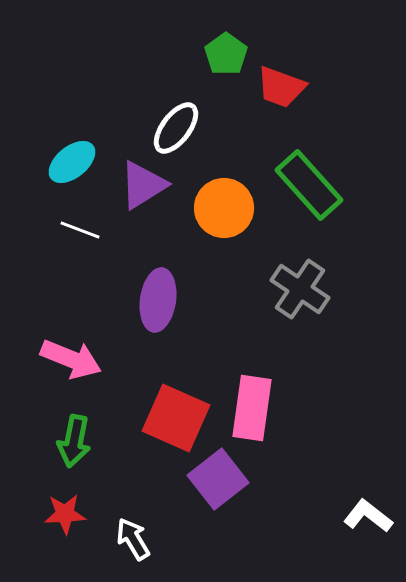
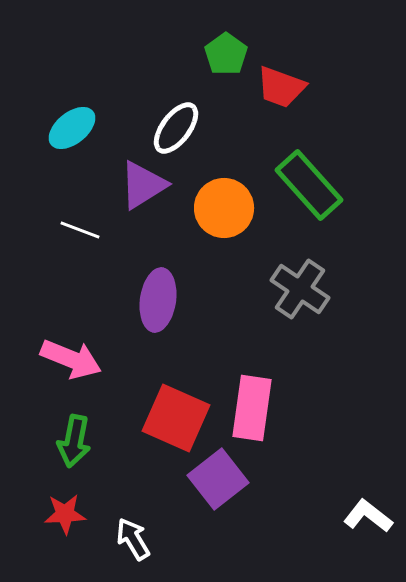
cyan ellipse: moved 34 px up
